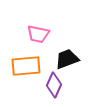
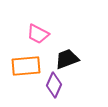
pink trapezoid: rotated 15 degrees clockwise
